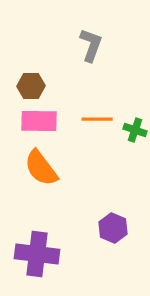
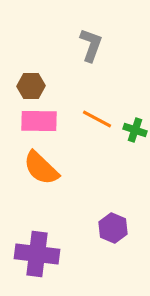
orange line: rotated 28 degrees clockwise
orange semicircle: rotated 9 degrees counterclockwise
